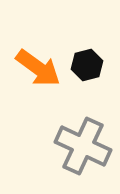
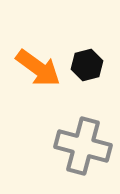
gray cross: rotated 10 degrees counterclockwise
